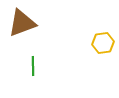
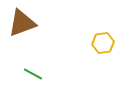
green line: moved 8 px down; rotated 60 degrees counterclockwise
